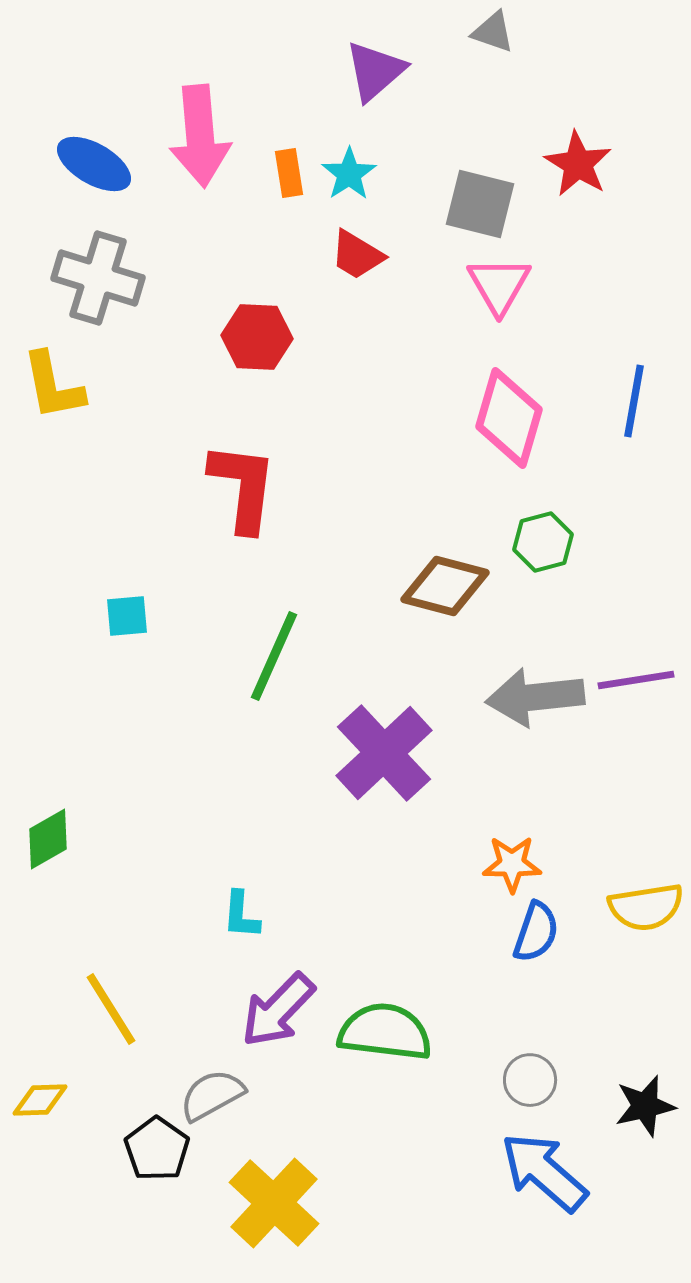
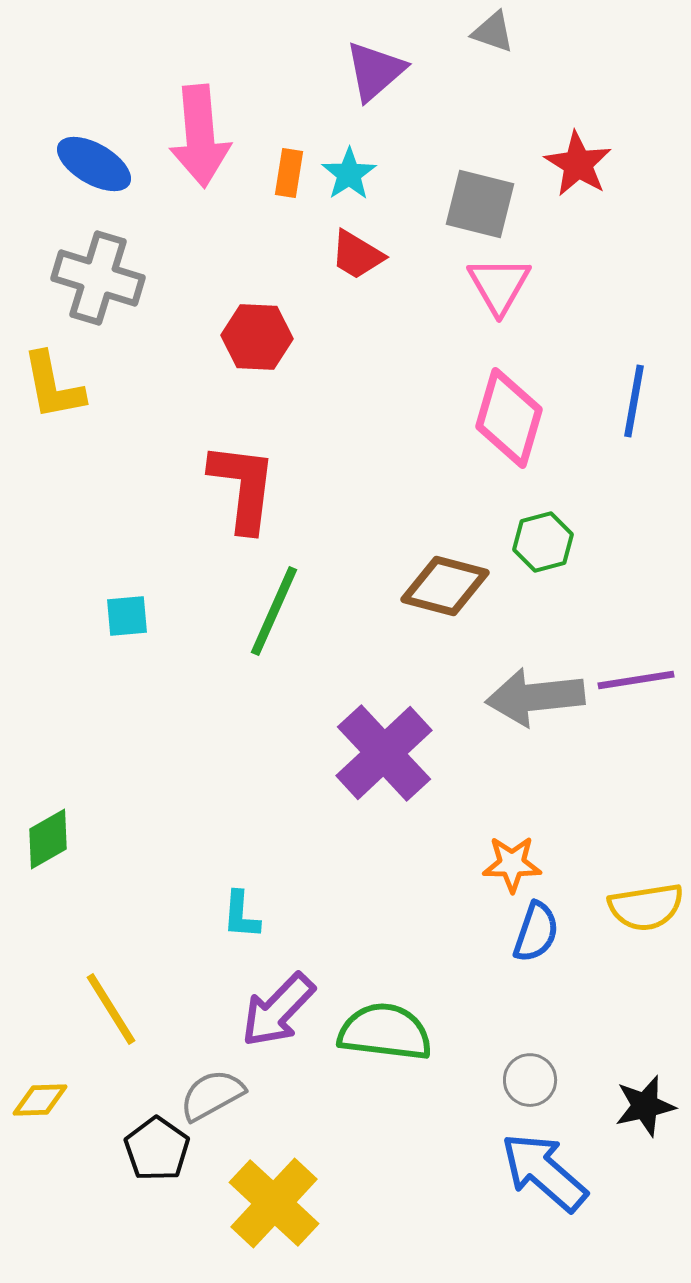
orange rectangle: rotated 18 degrees clockwise
green line: moved 45 px up
